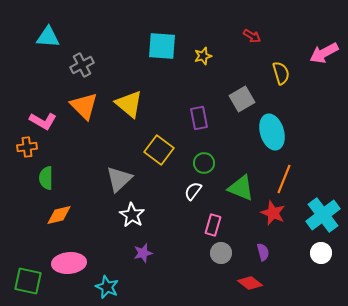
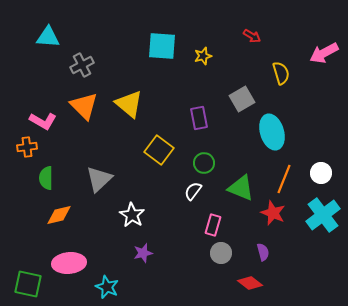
gray triangle: moved 20 px left
white circle: moved 80 px up
green square: moved 3 px down
